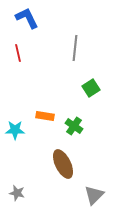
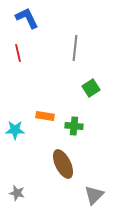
green cross: rotated 30 degrees counterclockwise
